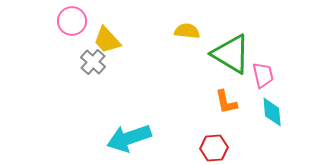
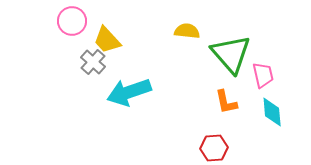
green triangle: rotated 18 degrees clockwise
cyan arrow: moved 46 px up
